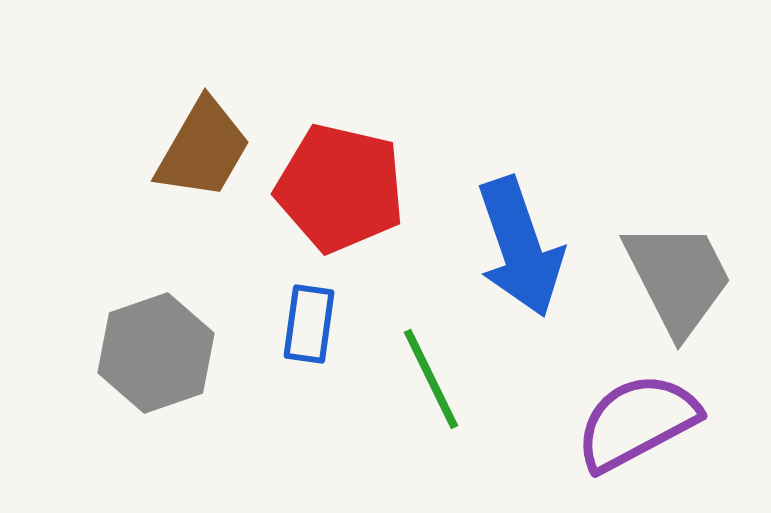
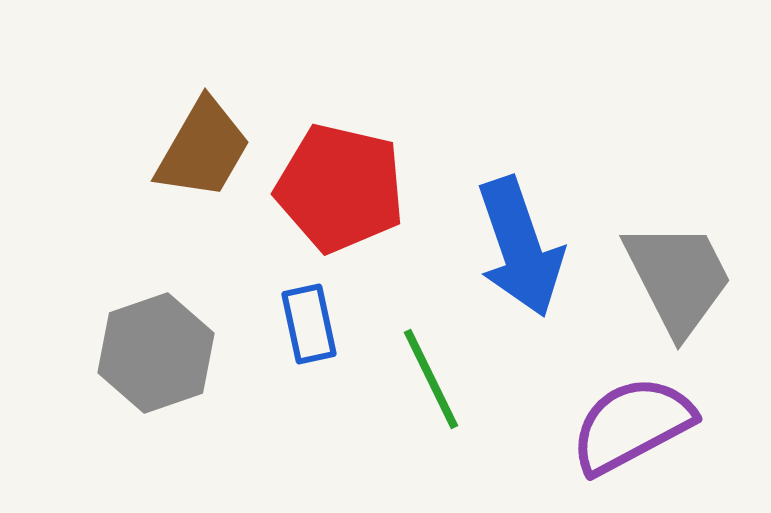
blue rectangle: rotated 20 degrees counterclockwise
purple semicircle: moved 5 px left, 3 px down
